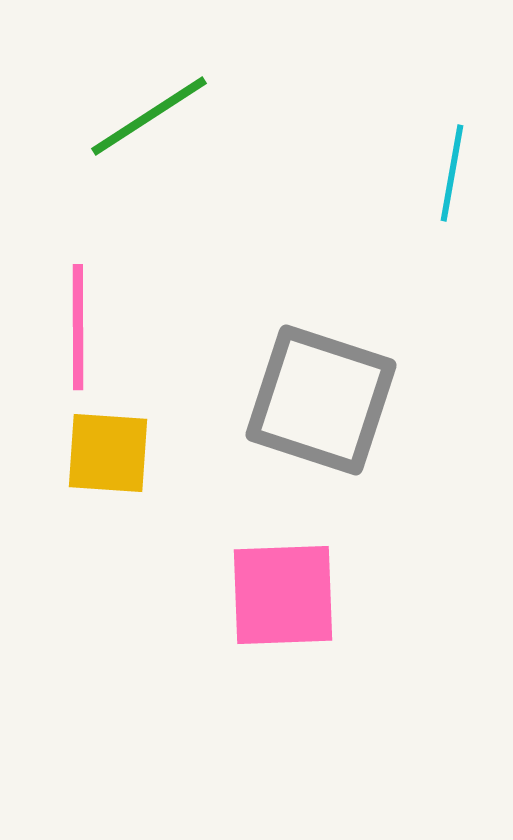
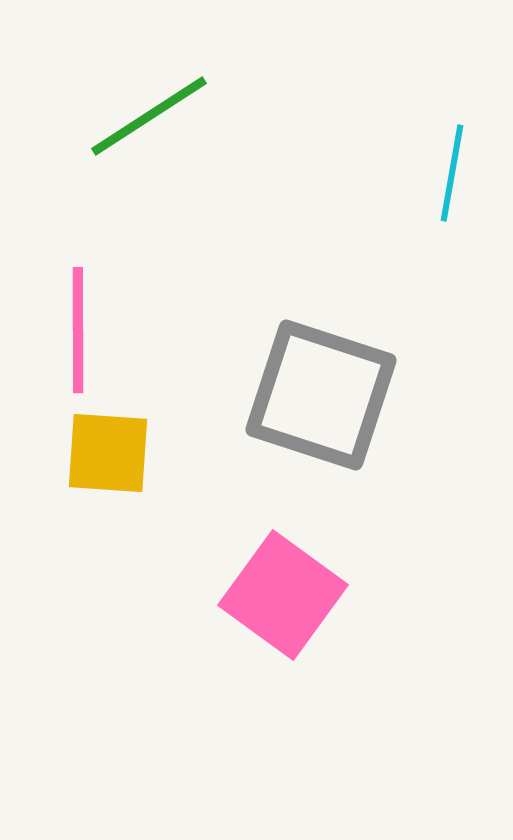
pink line: moved 3 px down
gray square: moved 5 px up
pink square: rotated 38 degrees clockwise
